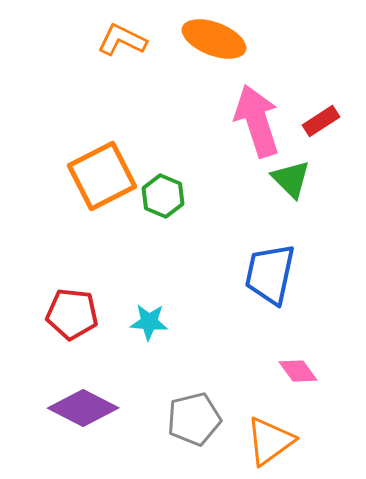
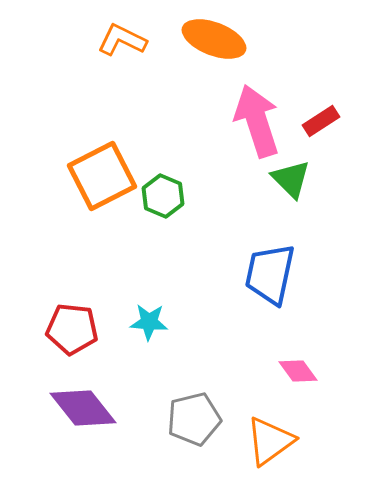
red pentagon: moved 15 px down
purple diamond: rotated 24 degrees clockwise
